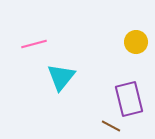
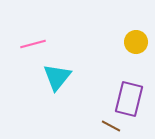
pink line: moved 1 px left
cyan triangle: moved 4 px left
purple rectangle: rotated 28 degrees clockwise
